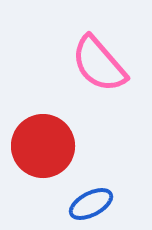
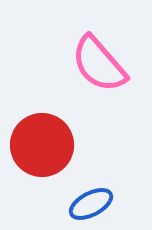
red circle: moved 1 px left, 1 px up
